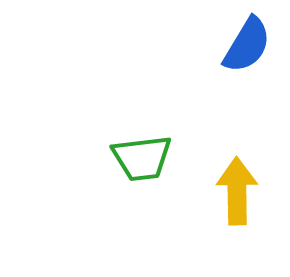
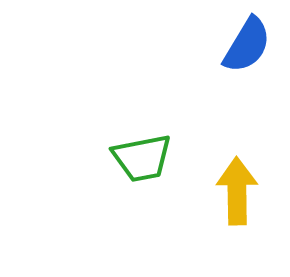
green trapezoid: rotated 4 degrees counterclockwise
